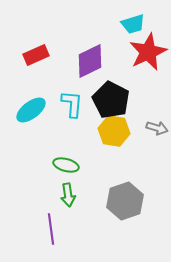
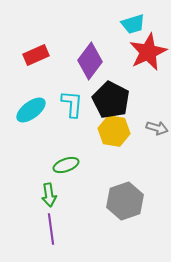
purple diamond: rotated 27 degrees counterclockwise
green ellipse: rotated 35 degrees counterclockwise
green arrow: moved 19 px left
